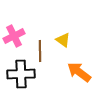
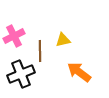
yellow triangle: rotated 49 degrees counterclockwise
black cross: rotated 20 degrees counterclockwise
